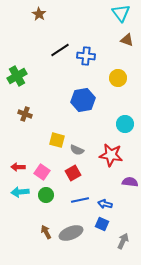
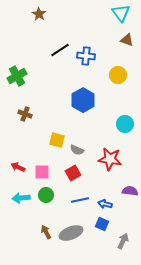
yellow circle: moved 3 px up
blue hexagon: rotated 20 degrees counterclockwise
red star: moved 1 px left, 4 px down
red arrow: rotated 24 degrees clockwise
pink square: rotated 35 degrees counterclockwise
purple semicircle: moved 9 px down
cyan arrow: moved 1 px right, 6 px down
